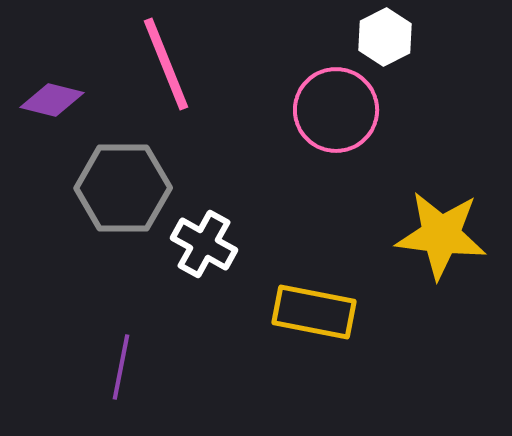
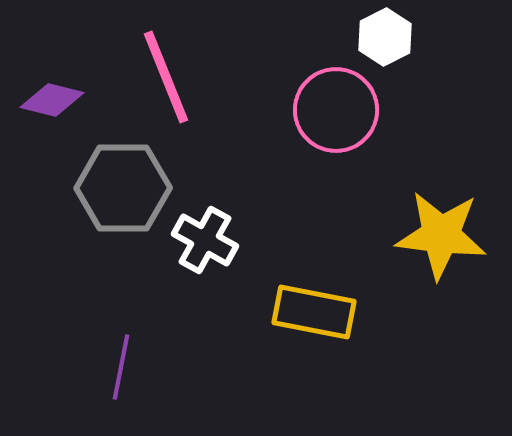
pink line: moved 13 px down
white cross: moved 1 px right, 4 px up
